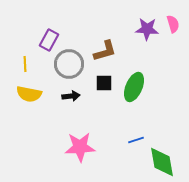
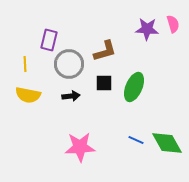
purple rectangle: rotated 15 degrees counterclockwise
yellow semicircle: moved 1 px left, 1 px down
blue line: rotated 42 degrees clockwise
green diamond: moved 5 px right, 19 px up; rotated 20 degrees counterclockwise
